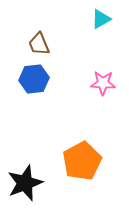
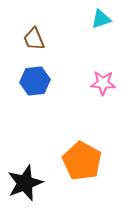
cyan triangle: rotated 10 degrees clockwise
brown trapezoid: moved 5 px left, 5 px up
blue hexagon: moved 1 px right, 2 px down
orange pentagon: rotated 15 degrees counterclockwise
